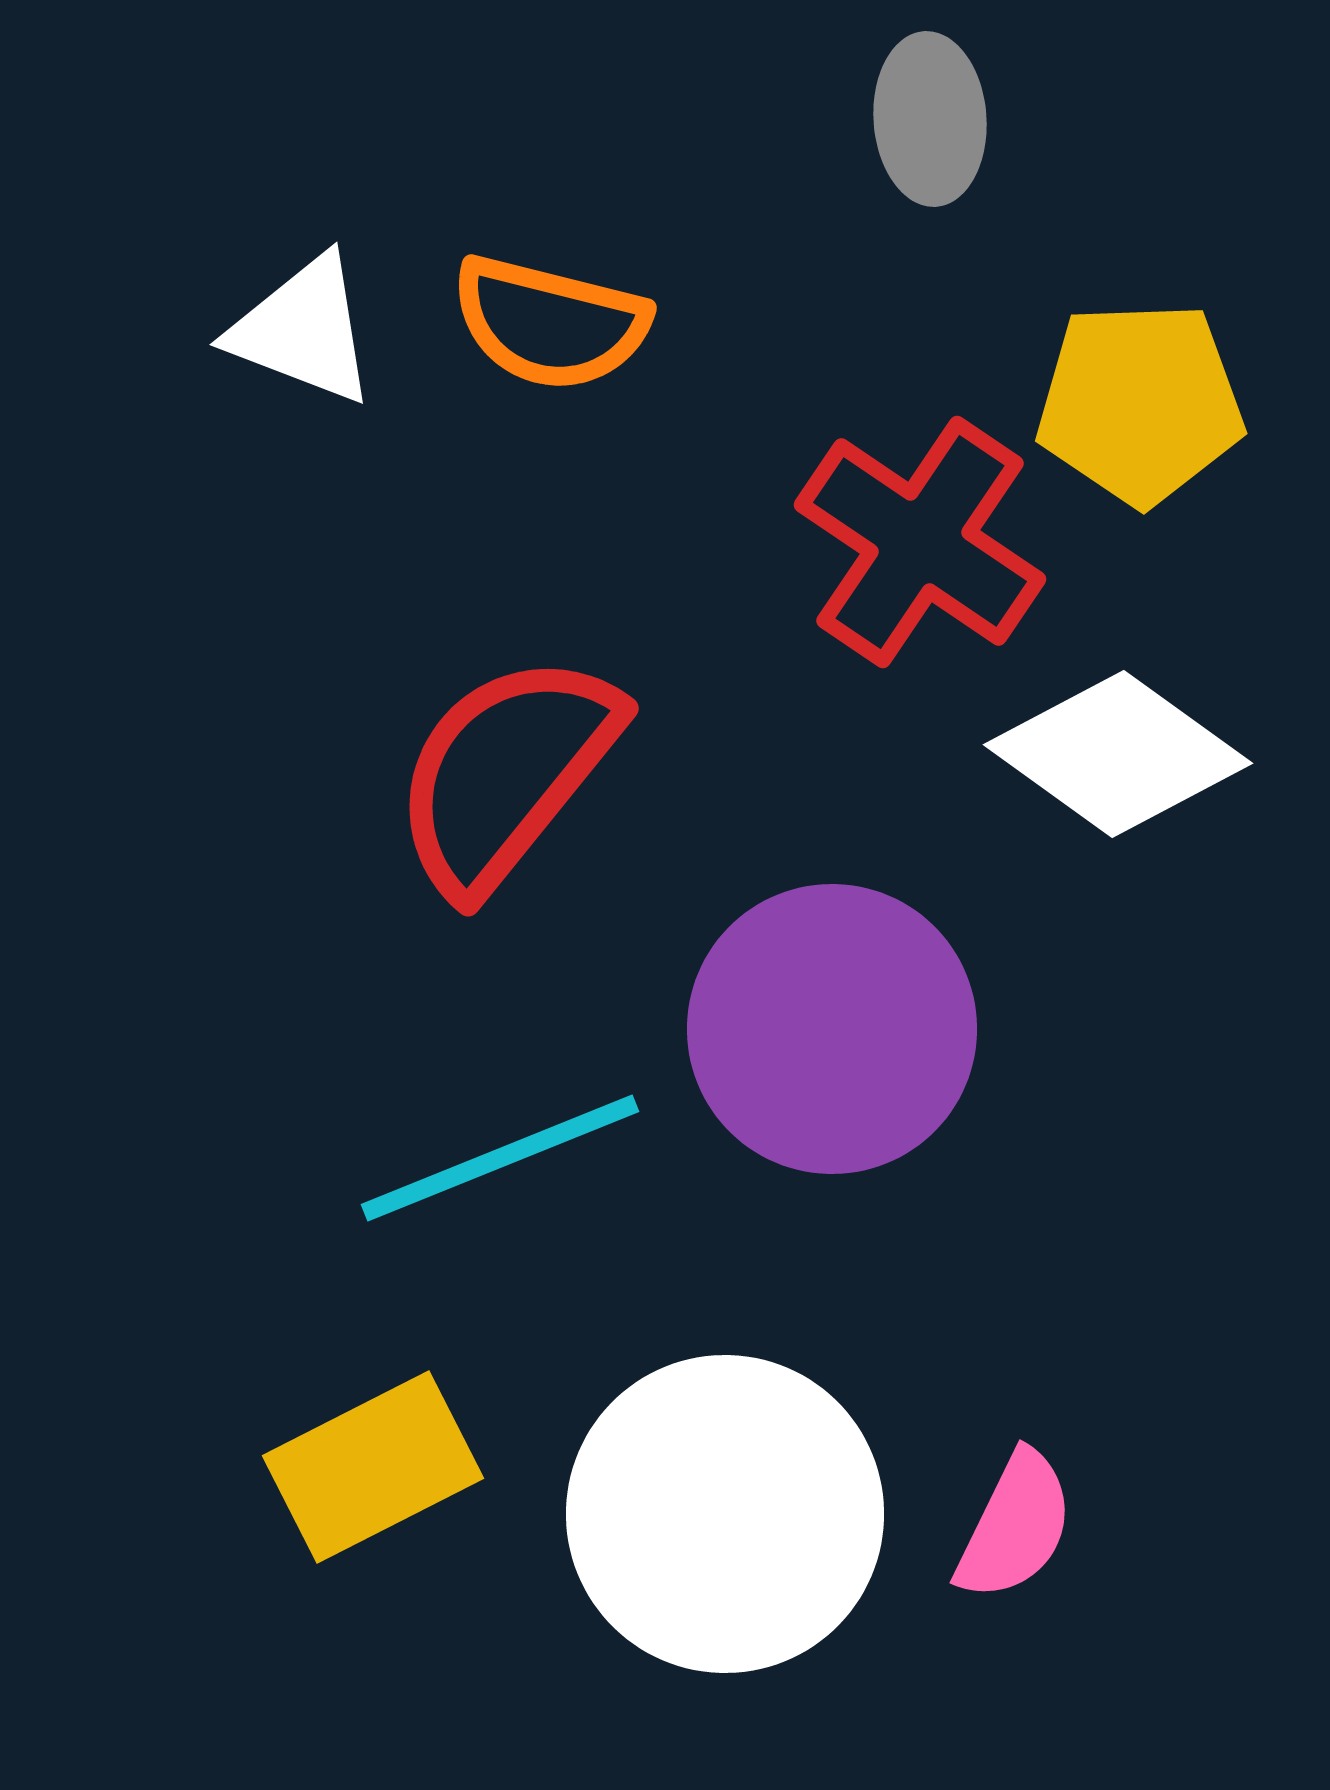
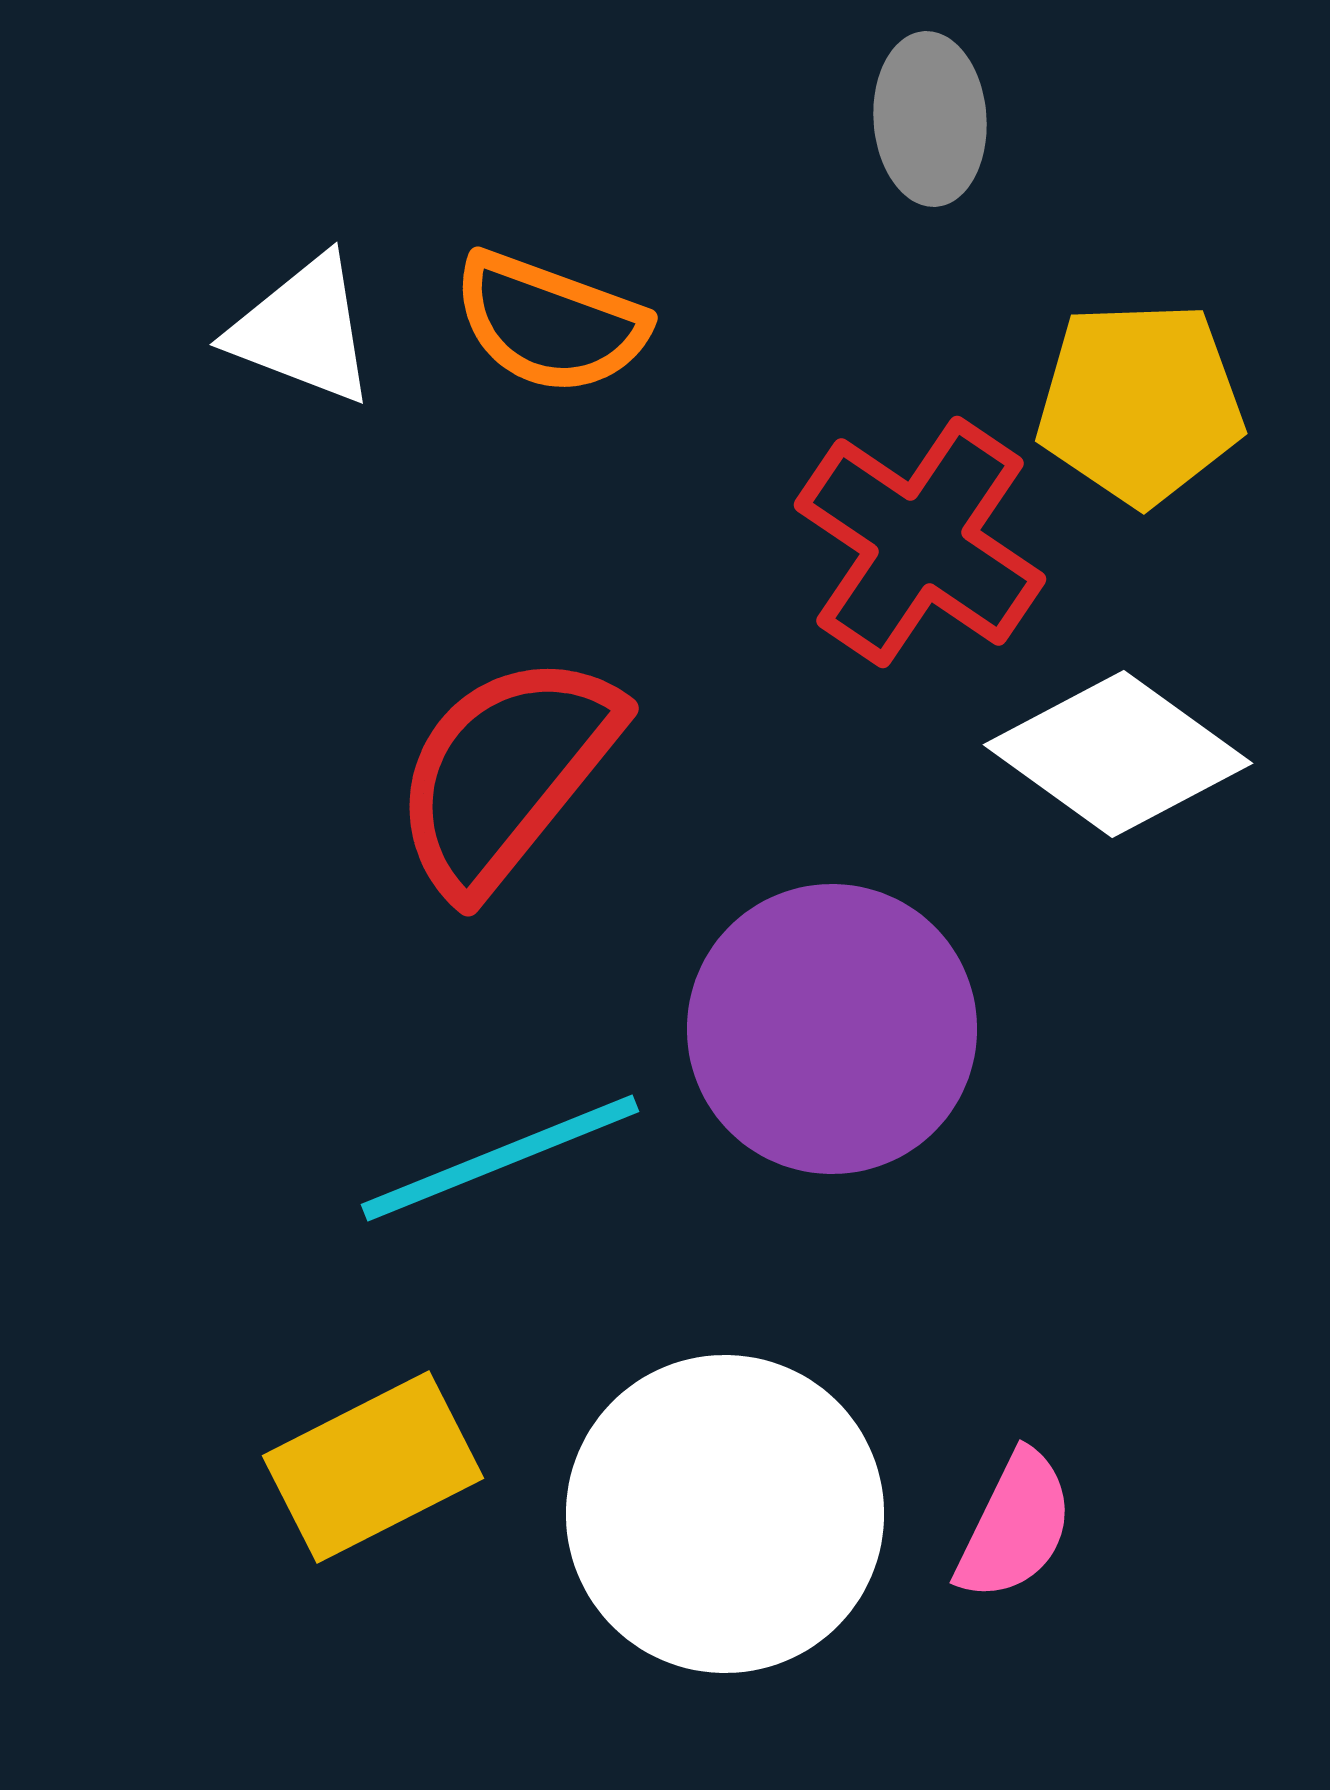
orange semicircle: rotated 6 degrees clockwise
